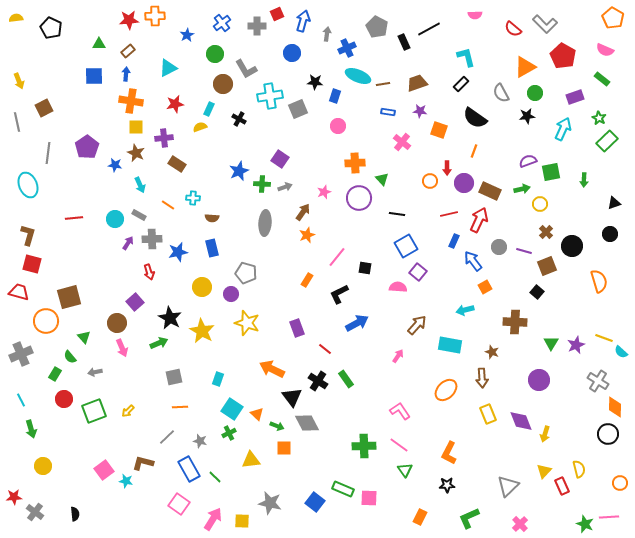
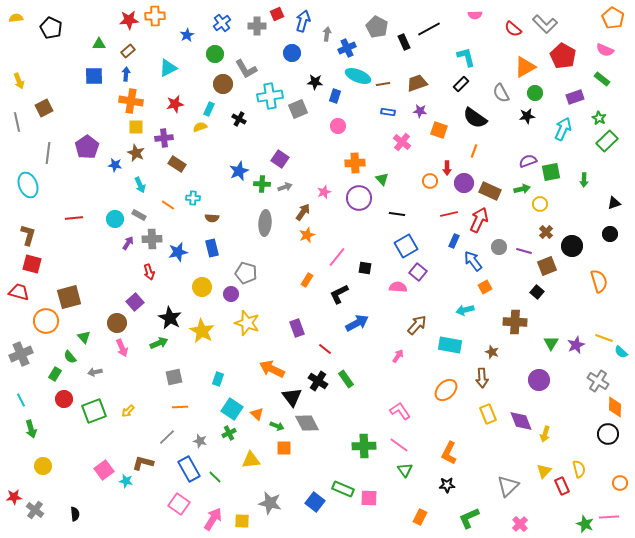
gray cross at (35, 512): moved 2 px up
